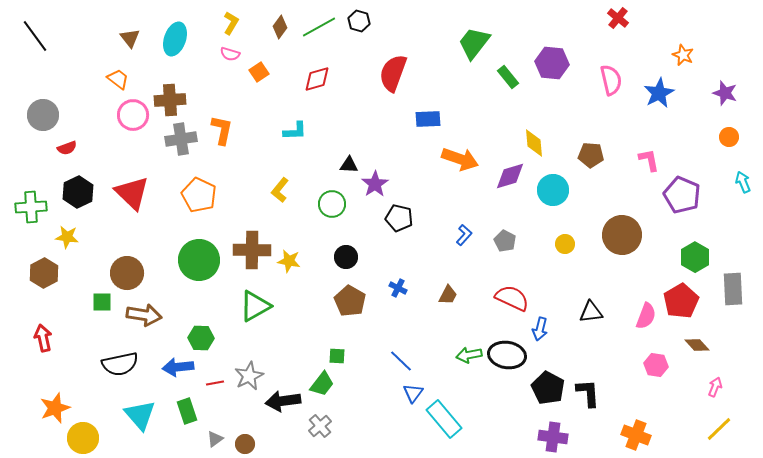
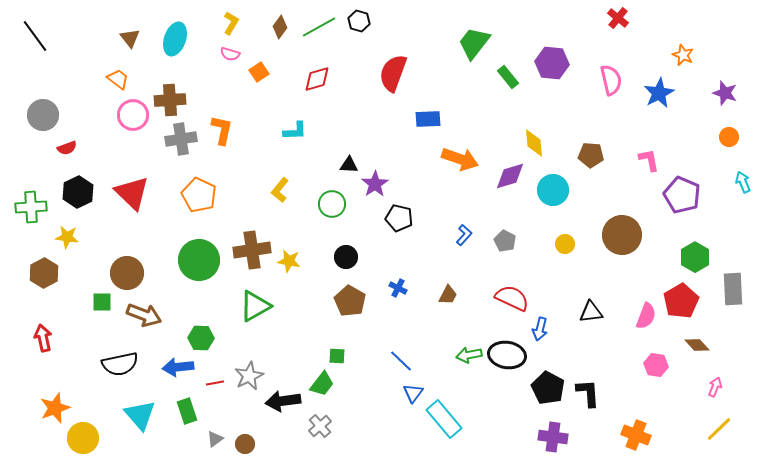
brown cross at (252, 250): rotated 9 degrees counterclockwise
brown arrow at (144, 315): rotated 12 degrees clockwise
